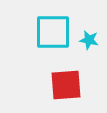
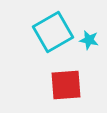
cyan square: rotated 30 degrees counterclockwise
